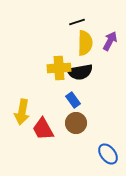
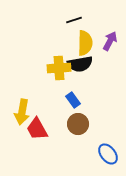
black line: moved 3 px left, 2 px up
black semicircle: moved 8 px up
brown circle: moved 2 px right, 1 px down
red trapezoid: moved 6 px left
